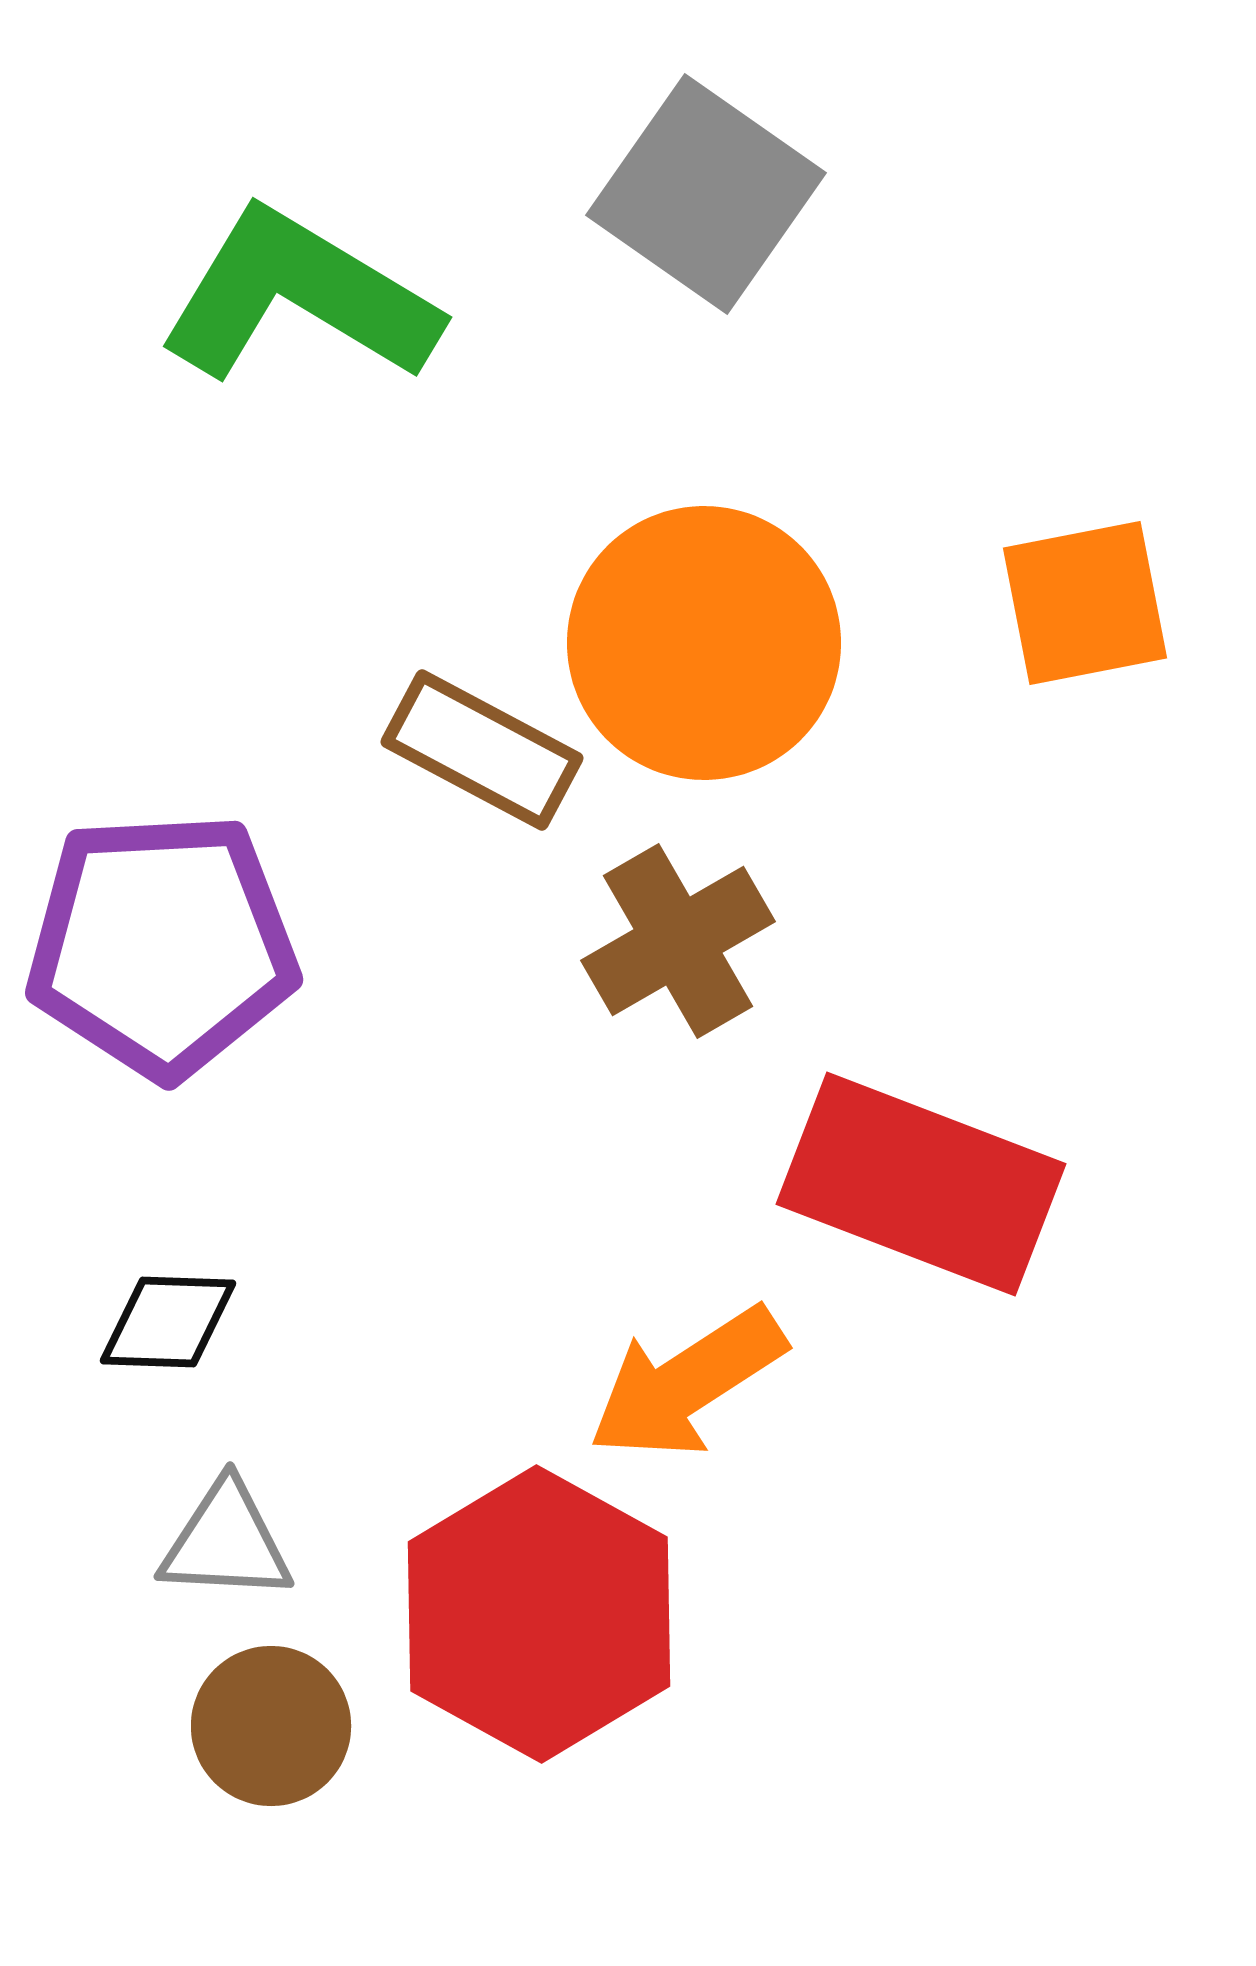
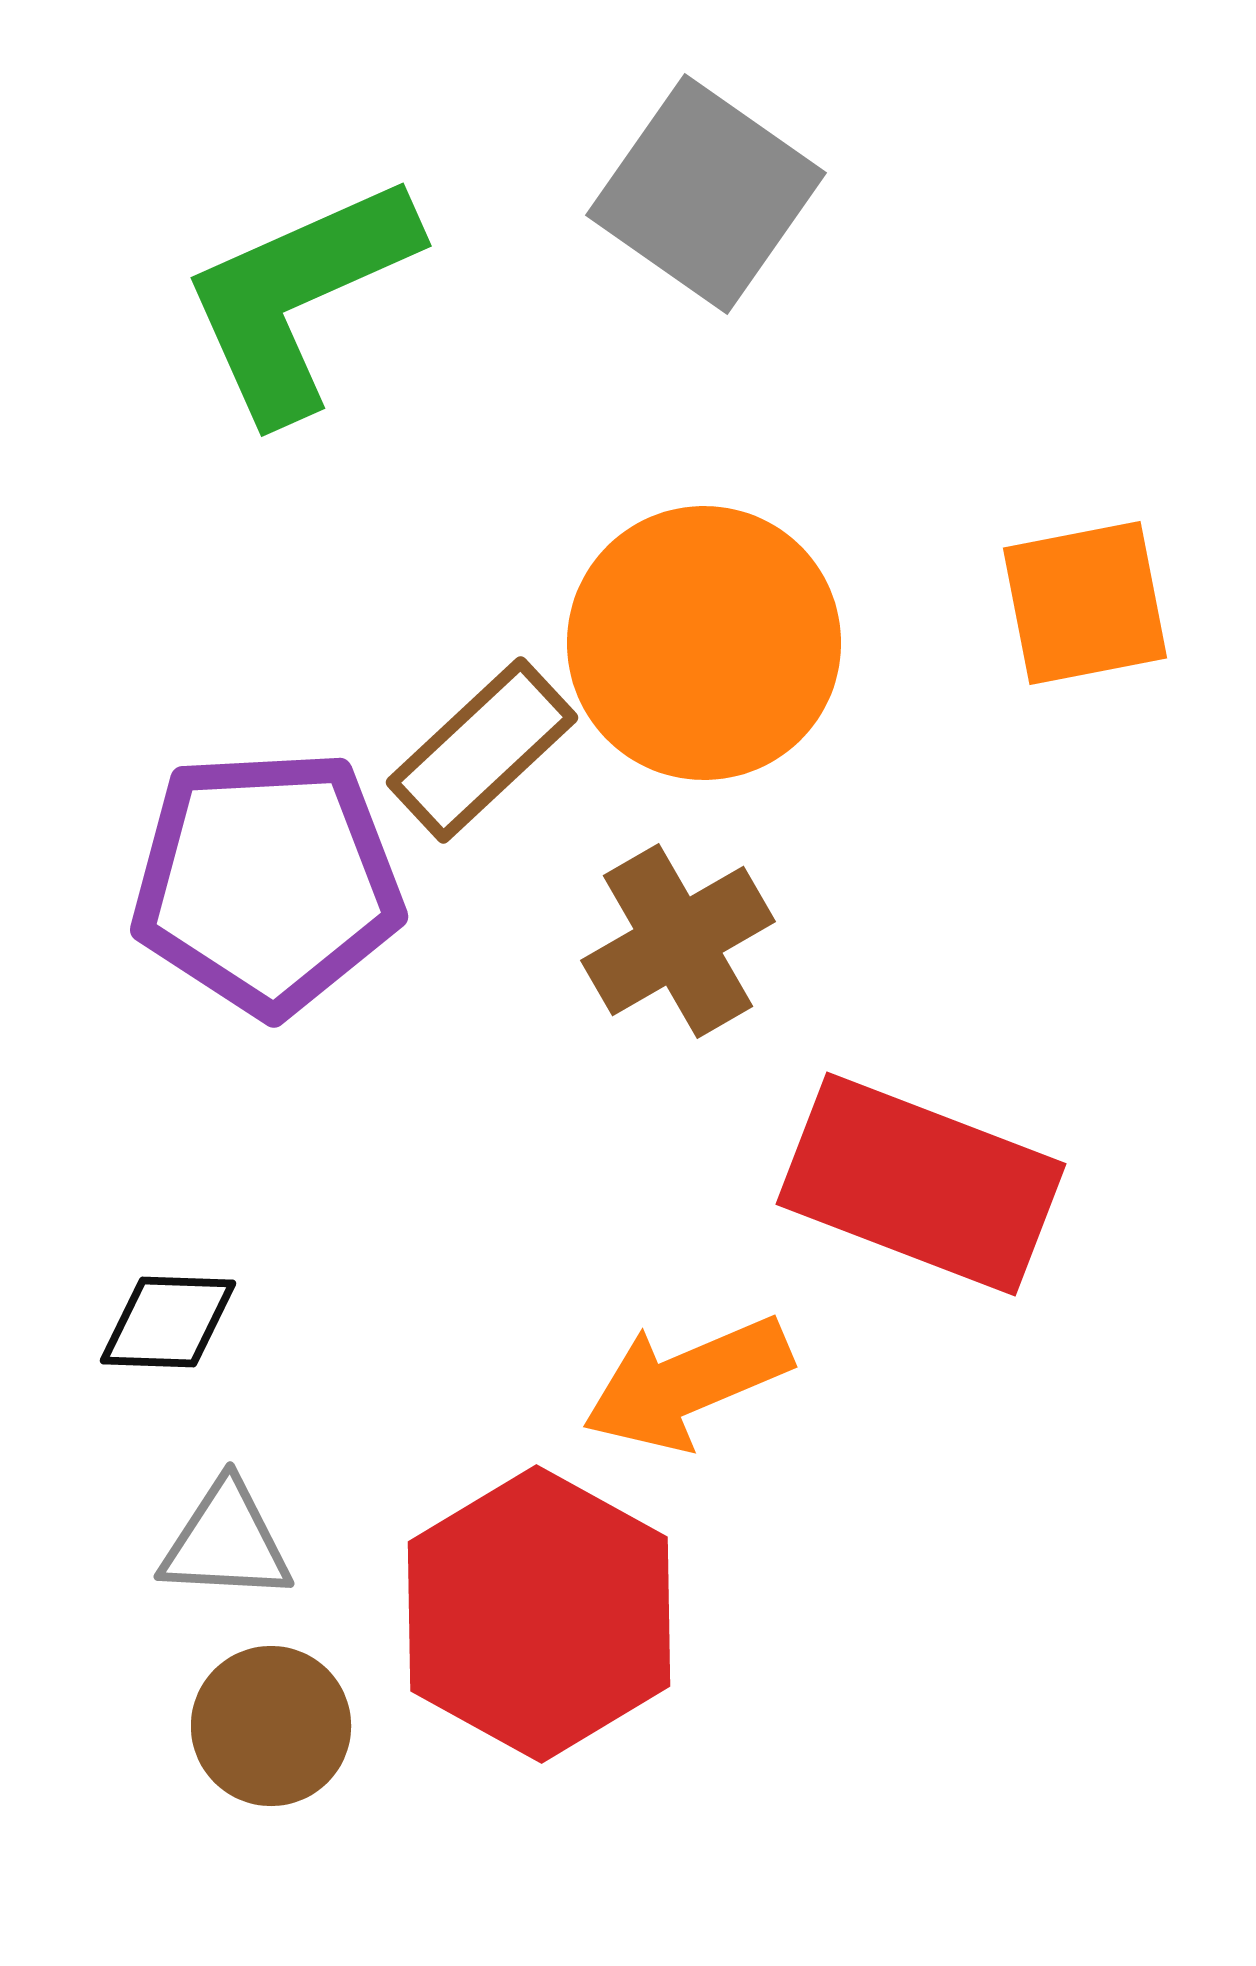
green L-shape: rotated 55 degrees counterclockwise
brown rectangle: rotated 71 degrees counterclockwise
purple pentagon: moved 105 px right, 63 px up
orange arrow: rotated 10 degrees clockwise
